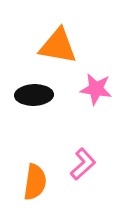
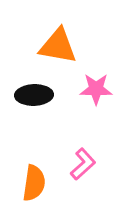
pink star: rotated 8 degrees counterclockwise
orange semicircle: moved 1 px left, 1 px down
